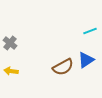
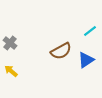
cyan line: rotated 16 degrees counterclockwise
brown semicircle: moved 2 px left, 16 px up
yellow arrow: rotated 32 degrees clockwise
